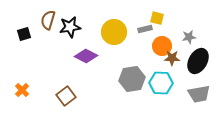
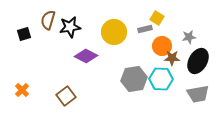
yellow square: rotated 16 degrees clockwise
gray hexagon: moved 2 px right
cyan hexagon: moved 4 px up
gray trapezoid: moved 1 px left
